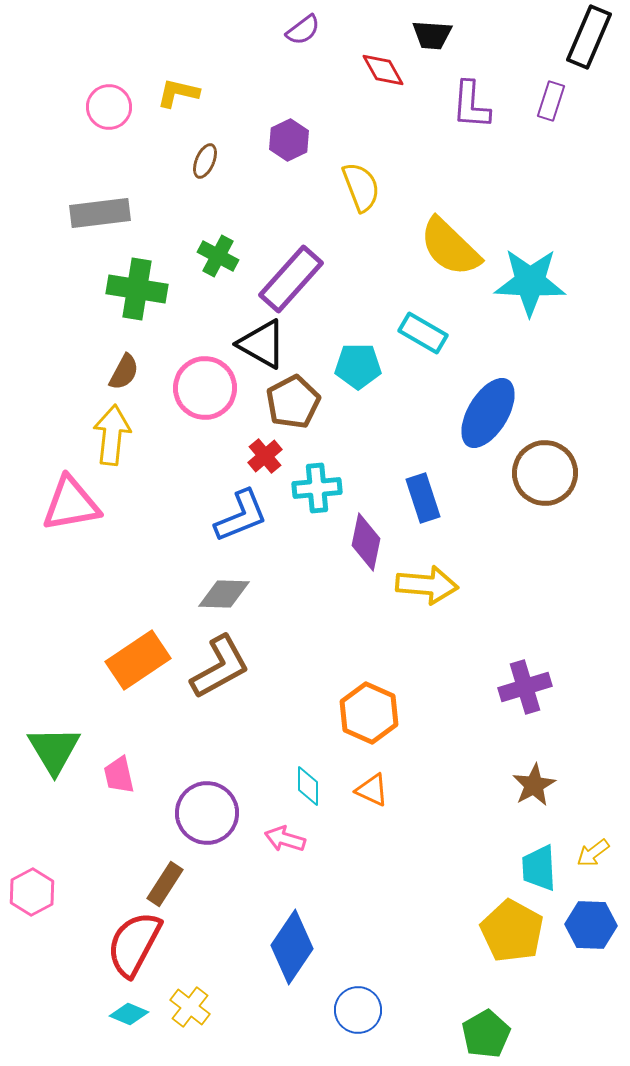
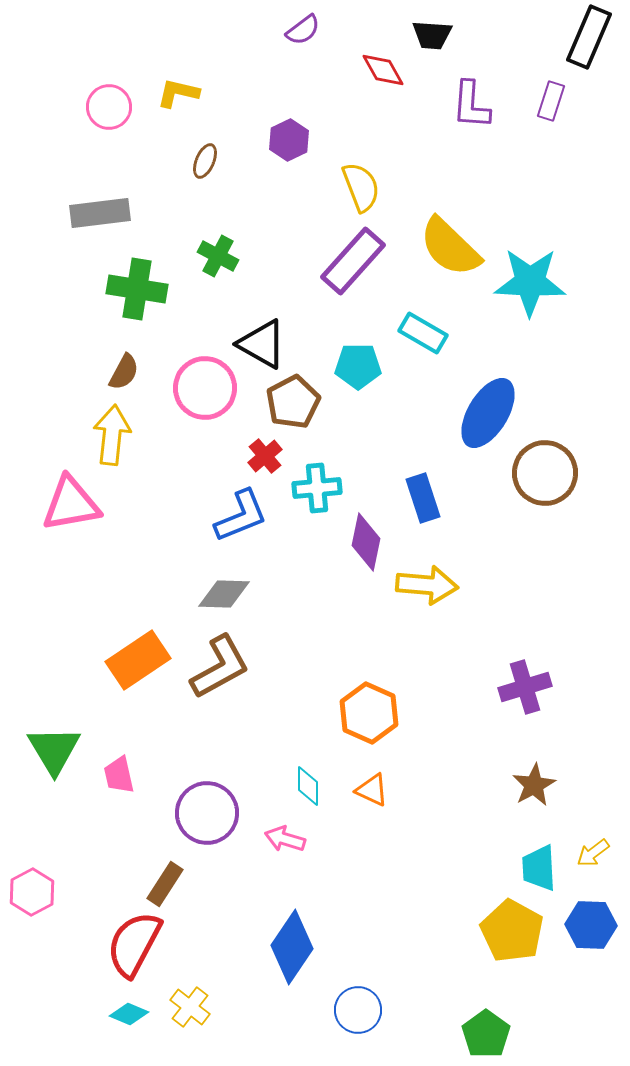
purple rectangle at (291, 279): moved 62 px right, 18 px up
green pentagon at (486, 1034): rotated 6 degrees counterclockwise
